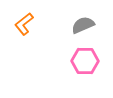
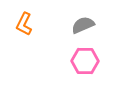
orange L-shape: rotated 25 degrees counterclockwise
